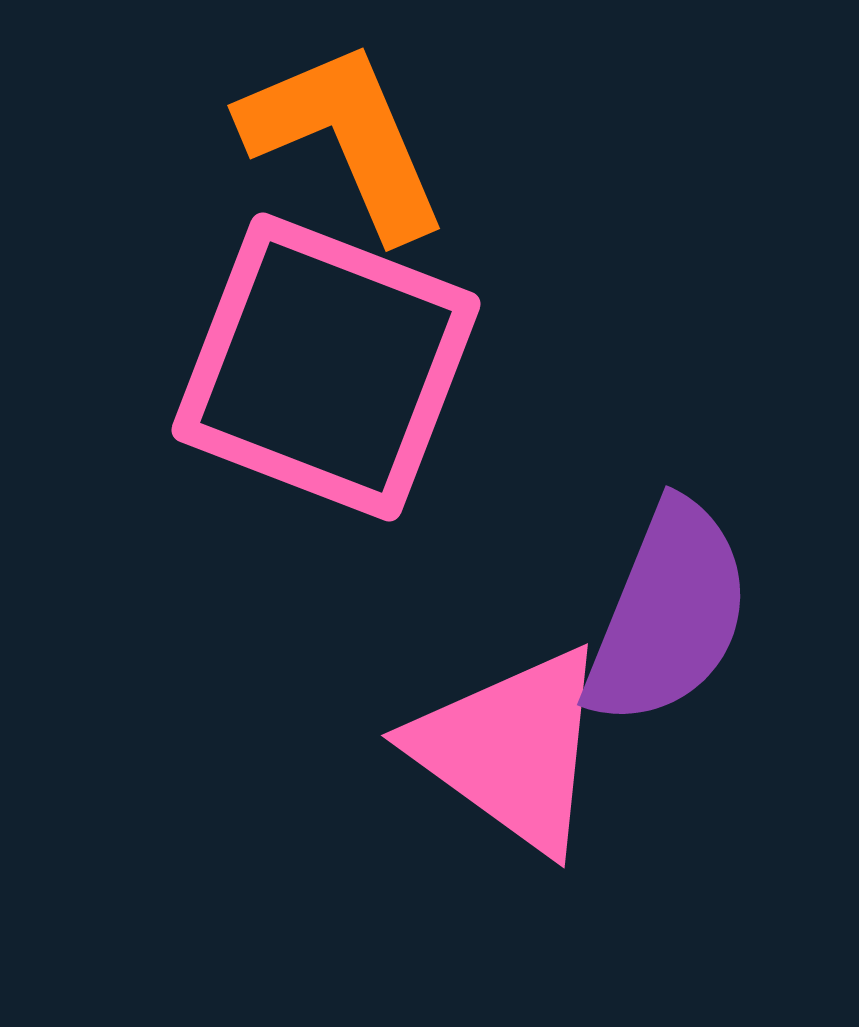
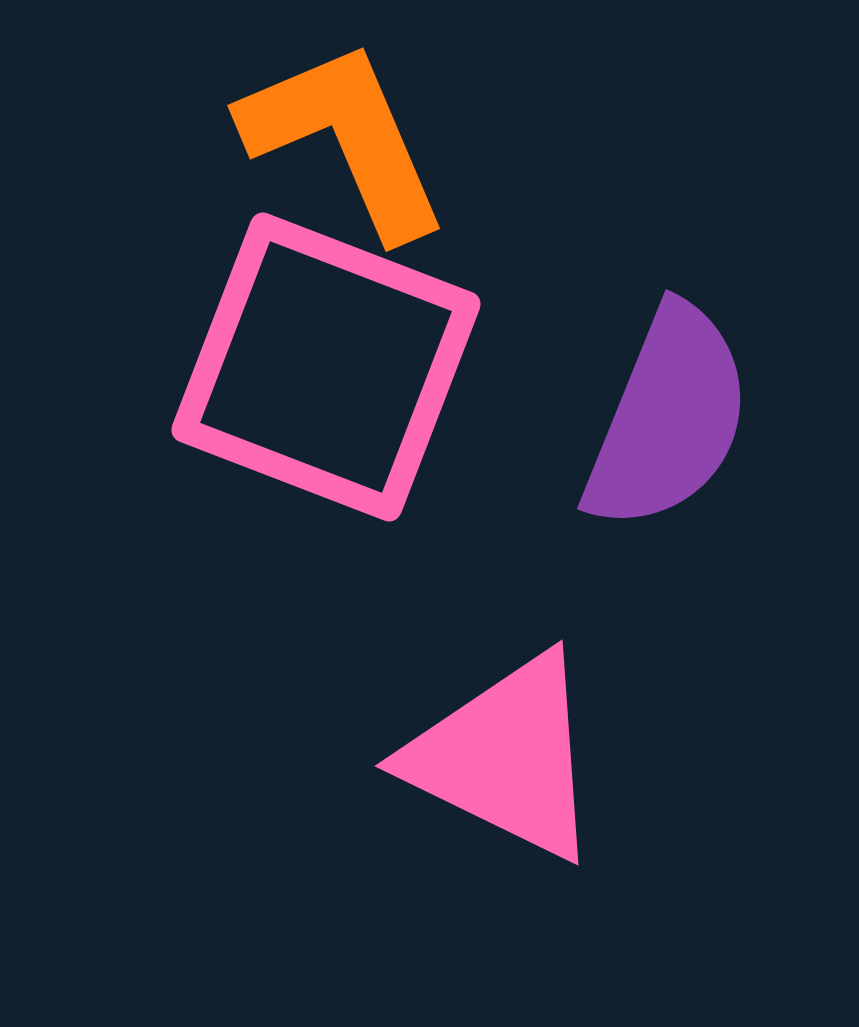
purple semicircle: moved 196 px up
pink triangle: moved 6 px left, 8 px down; rotated 10 degrees counterclockwise
